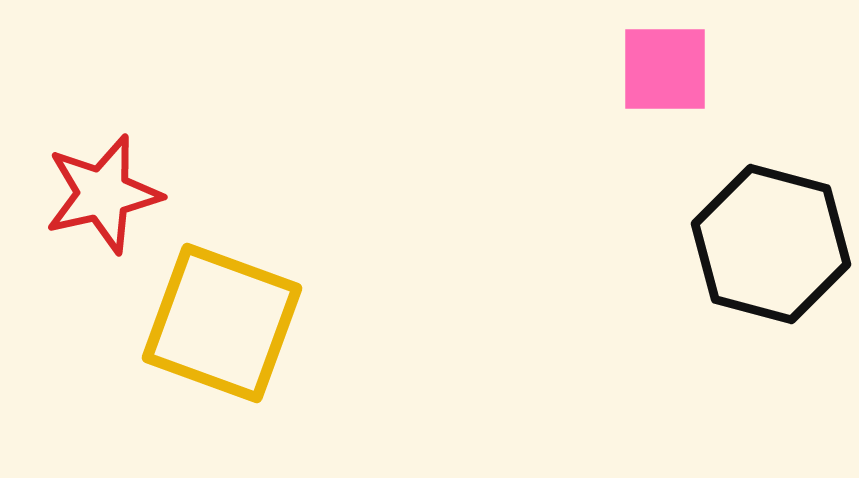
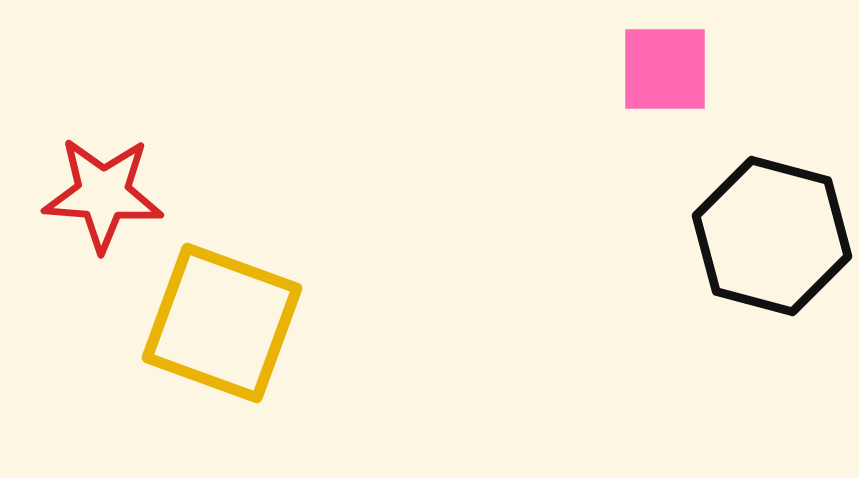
red star: rotated 17 degrees clockwise
black hexagon: moved 1 px right, 8 px up
